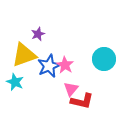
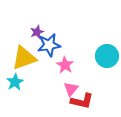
purple star: moved 1 px left, 2 px up
yellow triangle: moved 3 px down
cyan circle: moved 3 px right, 3 px up
blue star: moved 21 px up; rotated 15 degrees clockwise
cyan star: rotated 18 degrees clockwise
